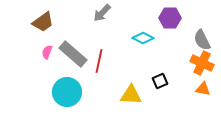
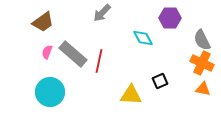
cyan diamond: rotated 35 degrees clockwise
cyan circle: moved 17 px left
